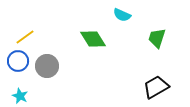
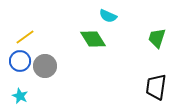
cyan semicircle: moved 14 px left, 1 px down
blue circle: moved 2 px right
gray circle: moved 2 px left
black trapezoid: rotated 52 degrees counterclockwise
